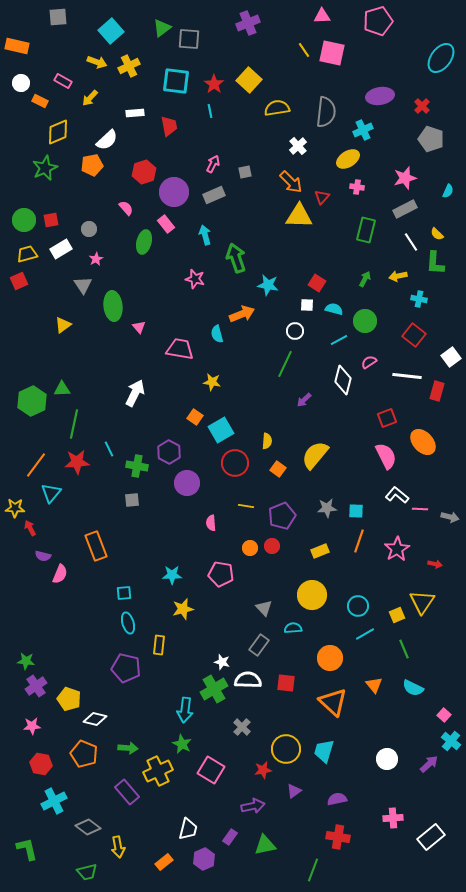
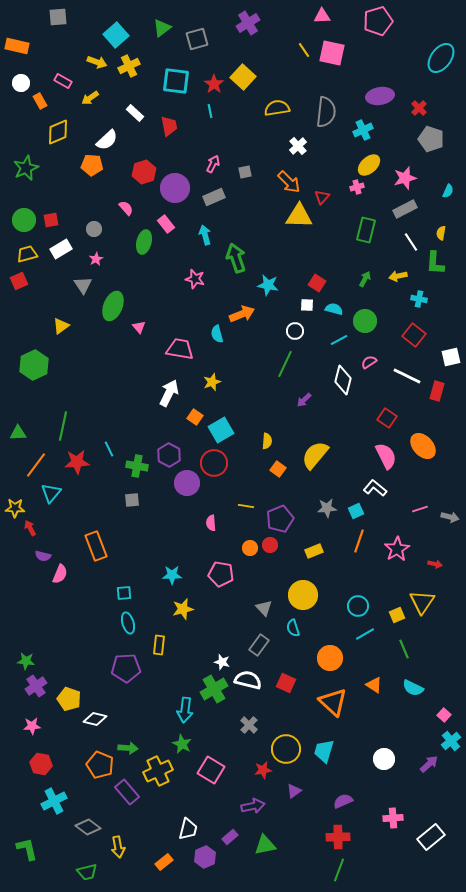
purple cross at (248, 23): rotated 10 degrees counterclockwise
cyan square at (111, 31): moved 5 px right, 4 px down
gray square at (189, 39): moved 8 px right; rotated 20 degrees counterclockwise
yellow square at (249, 80): moved 6 px left, 3 px up
yellow arrow at (90, 98): rotated 12 degrees clockwise
orange rectangle at (40, 101): rotated 35 degrees clockwise
red cross at (422, 106): moved 3 px left, 2 px down
white rectangle at (135, 113): rotated 48 degrees clockwise
yellow ellipse at (348, 159): moved 21 px right, 6 px down; rotated 10 degrees counterclockwise
orange pentagon at (92, 165): rotated 15 degrees clockwise
green star at (45, 168): moved 19 px left
orange arrow at (291, 182): moved 2 px left
pink cross at (357, 187): rotated 24 degrees counterclockwise
purple circle at (174, 192): moved 1 px right, 4 px up
gray rectangle at (214, 195): moved 2 px down
gray circle at (89, 229): moved 5 px right
yellow semicircle at (437, 234): moved 4 px right, 1 px up; rotated 56 degrees clockwise
green ellipse at (113, 306): rotated 28 degrees clockwise
yellow triangle at (63, 325): moved 2 px left, 1 px down
white square at (451, 357): rotated 24 degrees clockwise
white line at (407, 376): rotated 20 degrees clockwise
yellow star at (212, 382): rotated 30 degrees counterclockwise
green triangle at (62, 389): moved 44 px left, 44 px down
white arrow at (135, 393): moved 34 px right
green hexagon at (32, 401): moved 2 px right, 36 px up
red square at (387, 418): rotated 36 degrees counterclockwise
green line at (74, 424): moved 11 px left, 2 px down
orange ellipse at (423, 442): moved 4 px down
purple hexagon at (169, 452): moved 3 px down
red circle at (235, 463): moved 21 px left
white L-shape at (397, 495): moved 22 px left, 7 px up
pink line at (420, 509): rotated 21 degrees counterclockwise
cyan square at (356, 511): rotated 28 degrees counterclockwise
purple pentagon at (282, 516): moved 2 px left, 3 px down
red circle at (272, 546): moved 2 px left, 1 px up
yellow rectangle at (320, 551): moved 6 px left
yellow circle at (312, 595): moved 9 px left
cyan semicircle at (293, 628): rotated 102 degrees counterclockwise
purple pentagon at (126, 668): rotated 16 degrees counterclockwise
white semicircle at (248, 680): rotated 12 degrees clockwise
red square at (286, 683): rotated 18 degrees clockwise
orange triangle at (374, 685): rotated 18 degrees counterclockwise
gray cross at (242, 727): moved 7 px right, 2 px up
cyan cross at (451, 741): rotated 12 degrees clockwise
orange pentagon at (84, 754): moved 16 px right, 11 px down
white circle at (387, 759): moved 3 px left
purple semicircle at (337, 799): moved 6 px right, 2 px down; rotated 12 degrees counterclockwise
purple rectangle at (230, 837): rotated 14 degrees clockwise
red cross at (338, 837): rotated 10 degrees counterclockwise
purple hexagon at (204, 859): moved 1 px right, 2 px up
green line at (313, 870): moved 26 px right
